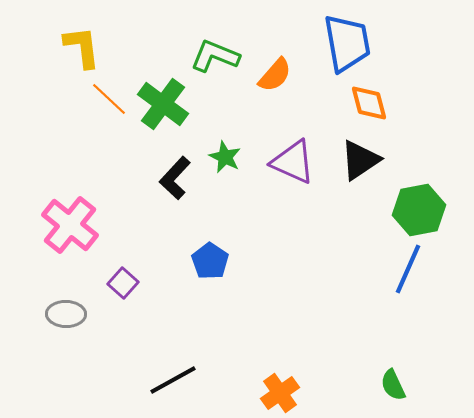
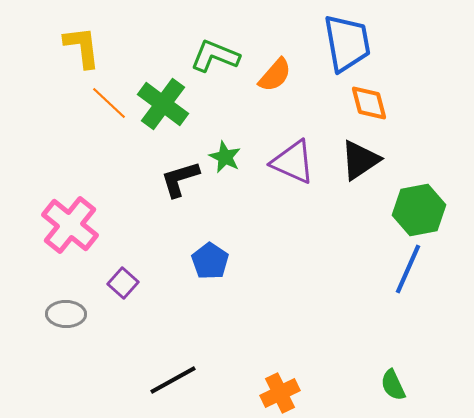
orange line: moved 4 px down
black L-shape: moved 5 px right, 1 px down; rotated 30 degrees clockwise
orange cross: rotated 9 degrees clockwise
